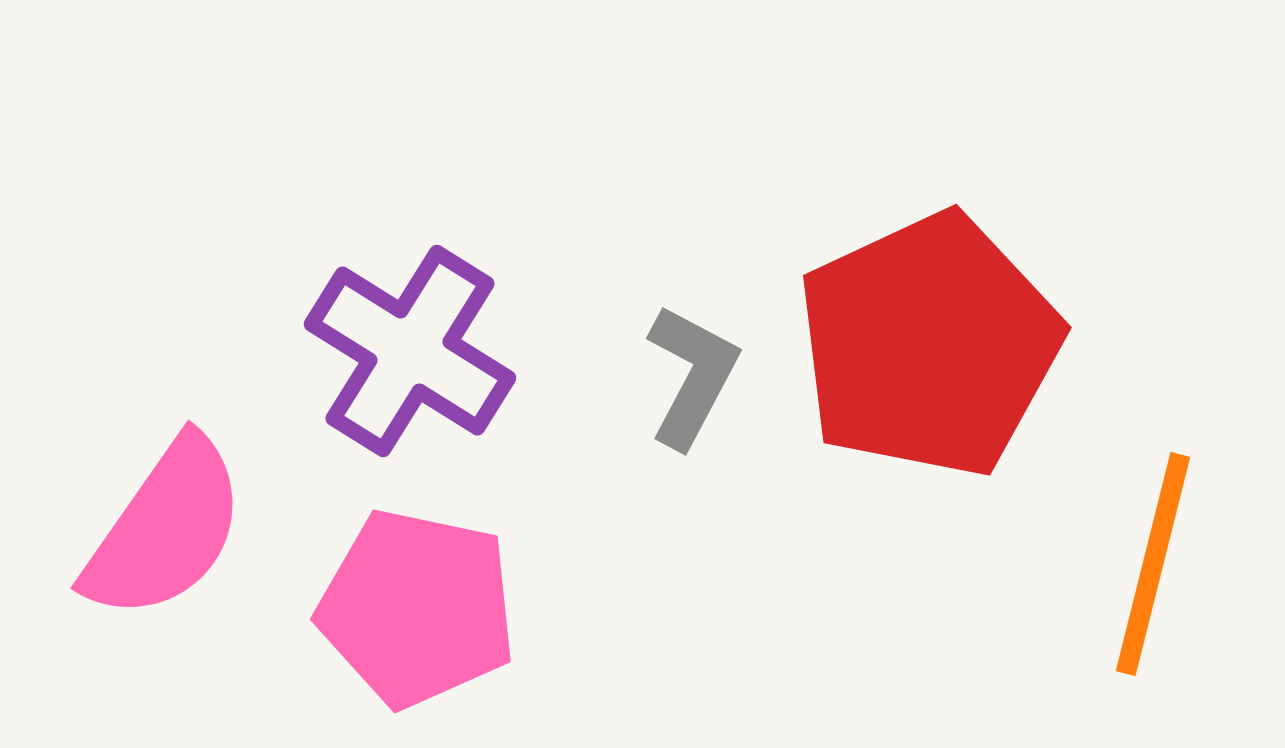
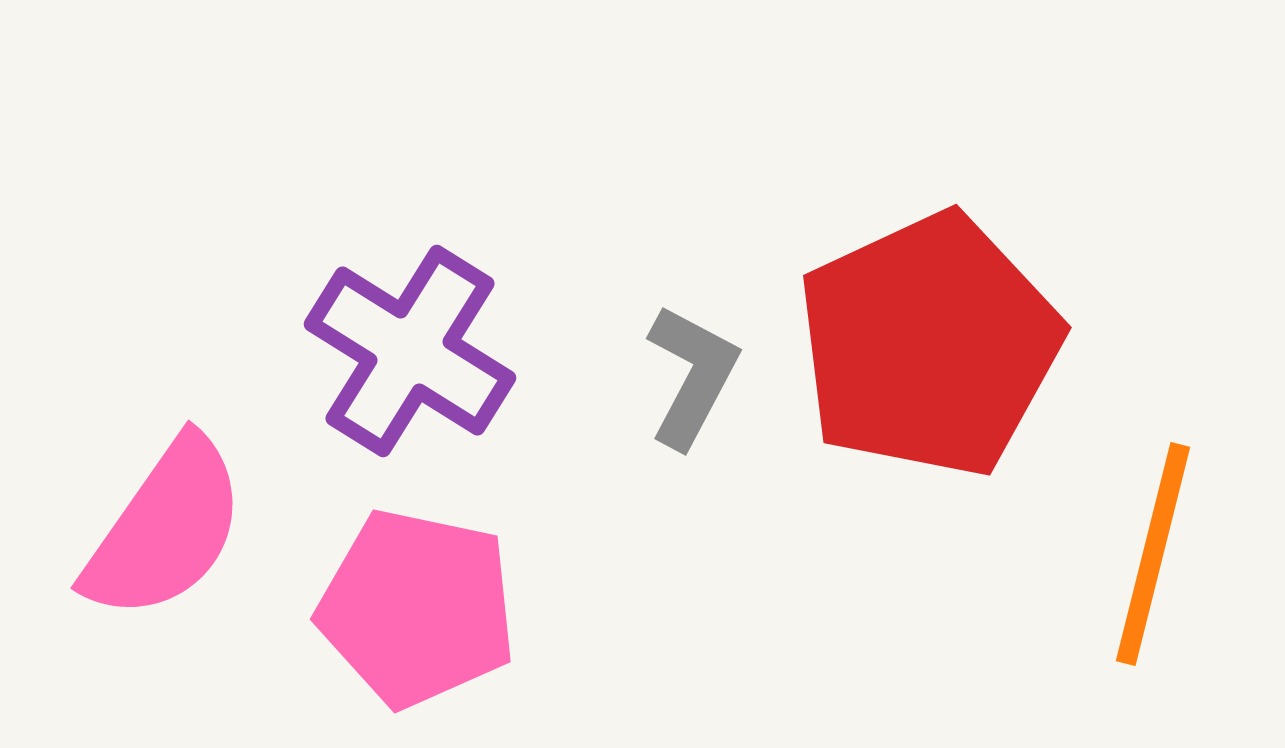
orange line: moved 10 px up
